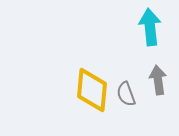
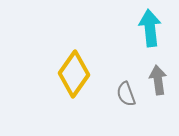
cyan arrow: moved 1 px down
yellow diamond: moved 18 px left, 16 px up; rotated 30 degrees clockwise
